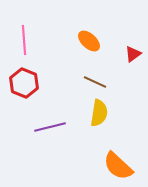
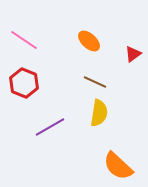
pink line: rotated 52 degrees counterclockwise
purple line: rotated 16 degrees counterclockwise
